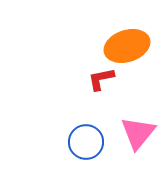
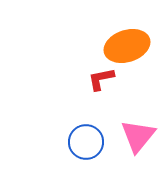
pink triangle: moved 3 px down
